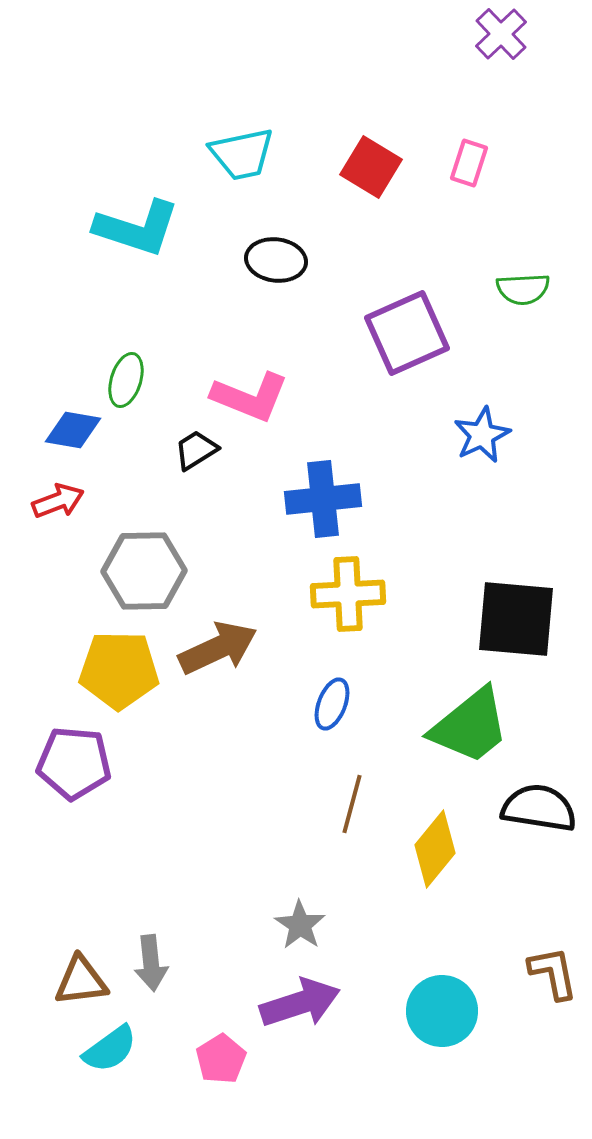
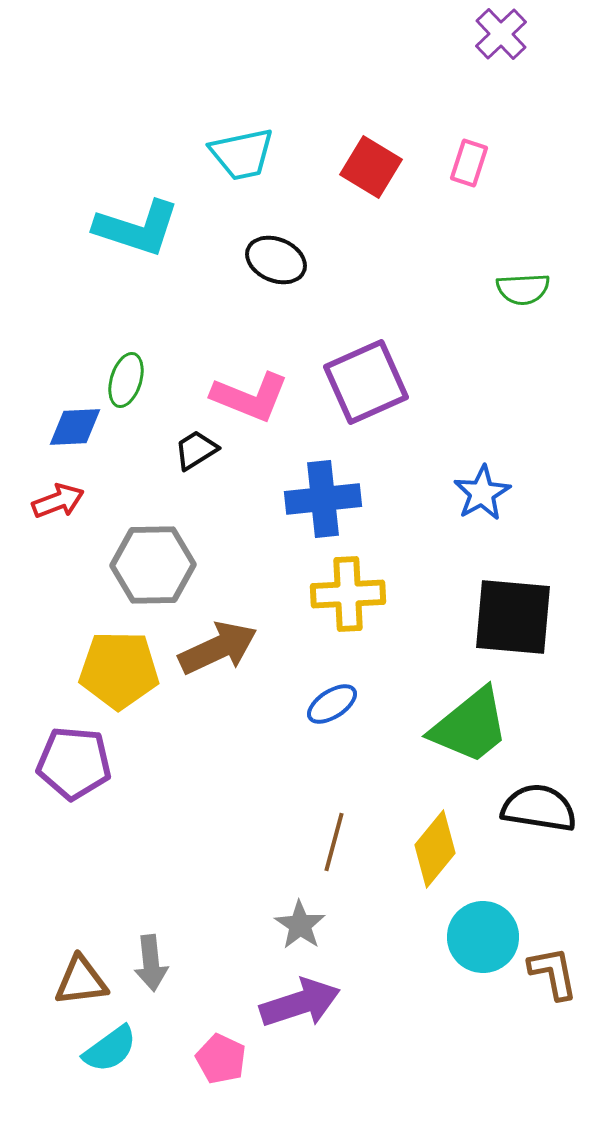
black ellipse: rotated 16 degrees clockwise
purple square: moved 41 px left, 49 px down
blue diamond: moved 2 px right, 3 px up; rotated 12 degrees counterclockwise
blue star: moved 58 px down; rotated 4 degrees counterclockwise
gray hexagon: moved 9 px right, 6 px up
black square: moved 3 px left, 2 px up
blue ellipse: rotated 36 degrees clockwise
brown line: moved 18 px left, 38 px down
cyan circle: moved 41 px right, 74 px up
pink pentagon: rotated 15 degrees counterclockwise
